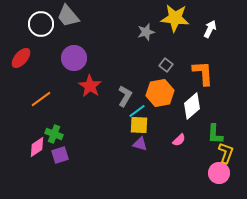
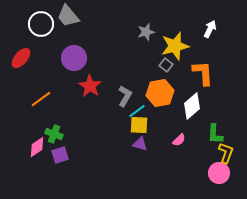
yellow star: moved 28 px down; rotated 20 degrees counterclockwise
